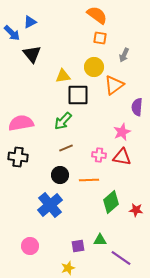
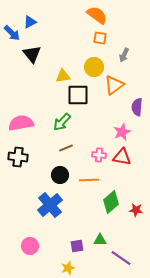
green arrow: moved 1 px left, 1 px down
purple square: moved 1 px left
